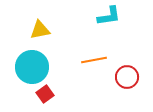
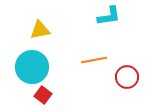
red square: moved 2 px left, 1 px down; rotated 18 degrees counterclockwise
